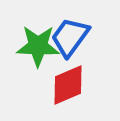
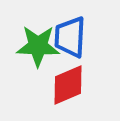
blue trapezoid: rotated 33 degrees counterclockwise
